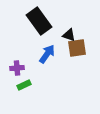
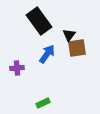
black triangle: rotated 48 degrees clockwise
green rectangle: moved 19 px right, 18 px down
